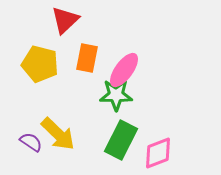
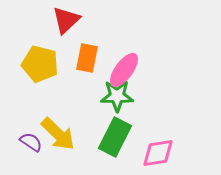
red triangle: moved 1 px right
green star: moved 1 px right, 1 px down
green rectangle: moved 6 px left, 3 px up
pink diamond: rotated 12 degrees clockwise
